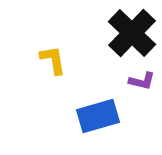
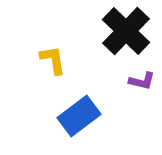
black cross: moved 6 px left, 2 px up
blue rectangle: moved 19 px left; rotated 21 degrees counterclockwise
